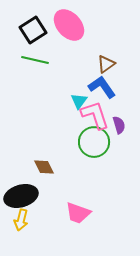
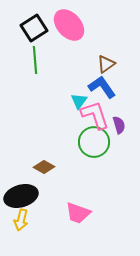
black square: moved 1 px right, 2 px up
green line: rotated 72 degrees clockwise
brown diamond: rotated 35 degrees counterclockwise
